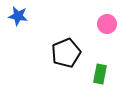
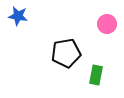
black pentagon: rotated 12 degrees clockwise
green rectangle: moved 4 px left, 1 px down
